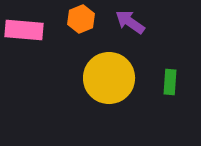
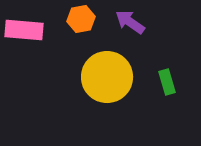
orange hexagon: rotated 12 degrees clockwise
yellow circle: moved 2 px left, 1 px up
green rectangle: moved 3 px left; rotated 20 degrees counterclockwise
